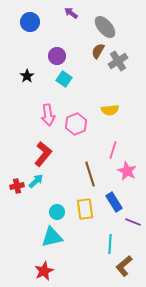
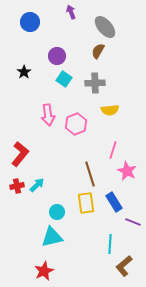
purple arrow: moved 1 px up; rotated 32 degrees clockwise
gray cross: moved 23 px left, 22 px down; rotated 30 degrees clockwise
black star: moved 3 px left, 4 px up
red L-shape: moved 23 px left
cyan arrow: moved 1 px right, 4 px down
yellow rectangle: moved 1 px right, 6 px up
